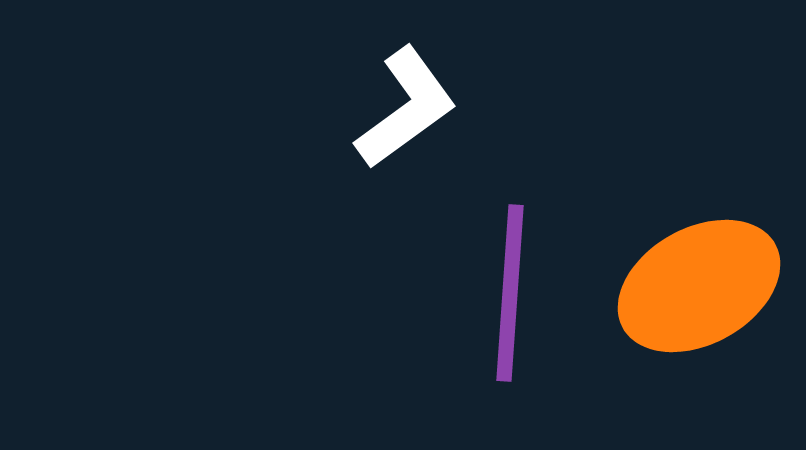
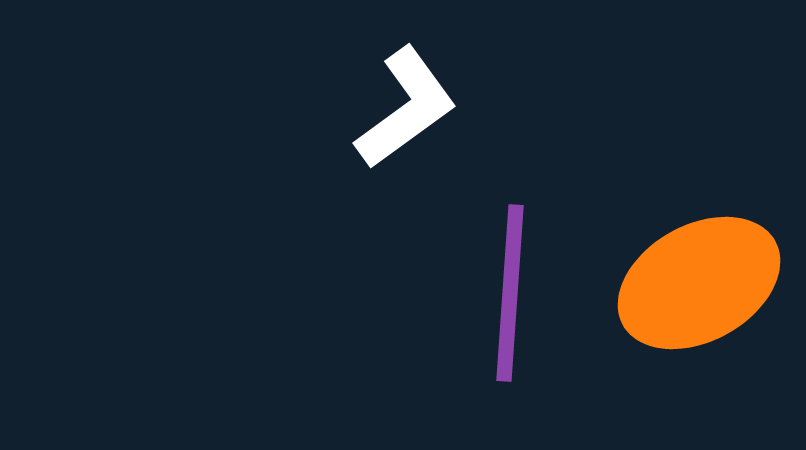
orange ellipse: moved 3 px up
